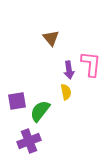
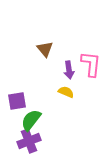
brown triangle: moved 6 px left, 11 px down
yellow semicircle: rotated 56 degrees counterclockwise
green semicircle: moved 9 px left, 9 px down
